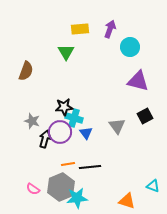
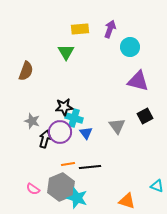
cyan triangle: moved 4 px right
cyan star: rotated 25 degrees clockwise
